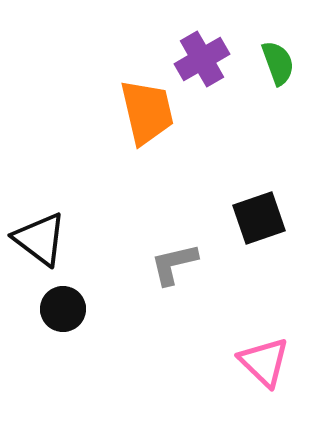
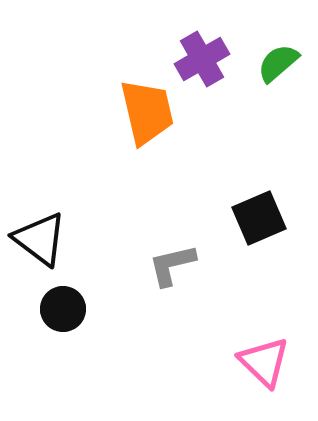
green semicircle: rotated 111 degrees counterclockwise
black square: rotated 4 degrees counterclockwise
gray L-shape: moved 2 px left, 1 px down
